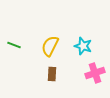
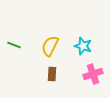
pink cross: moved 2 px left, 1 px down
